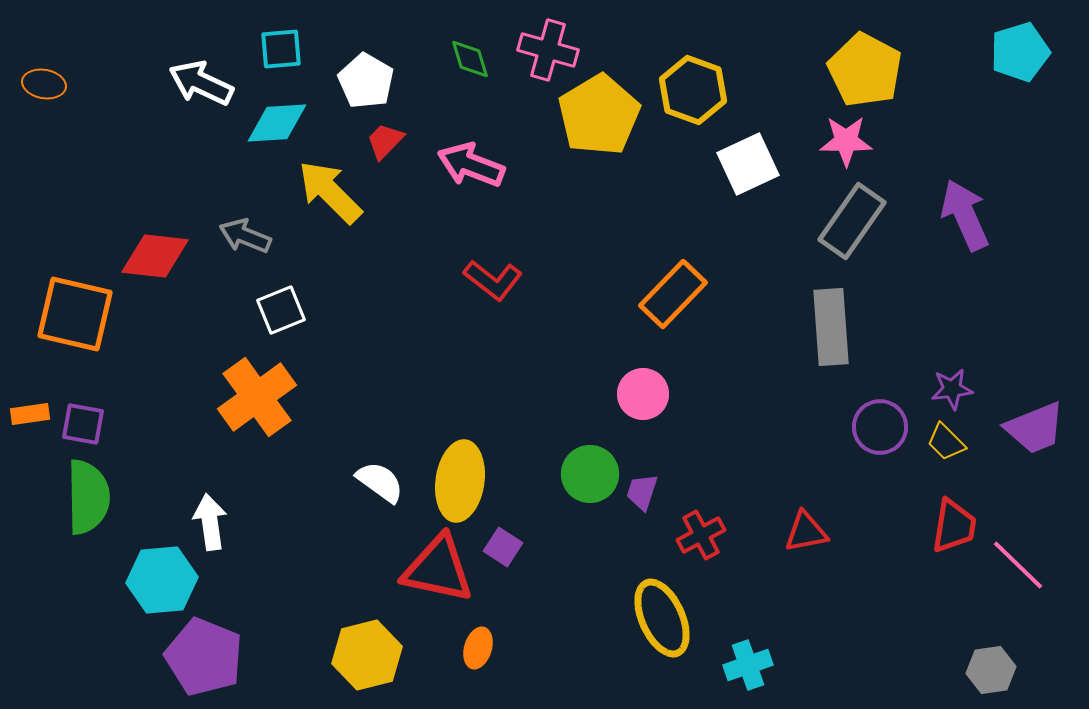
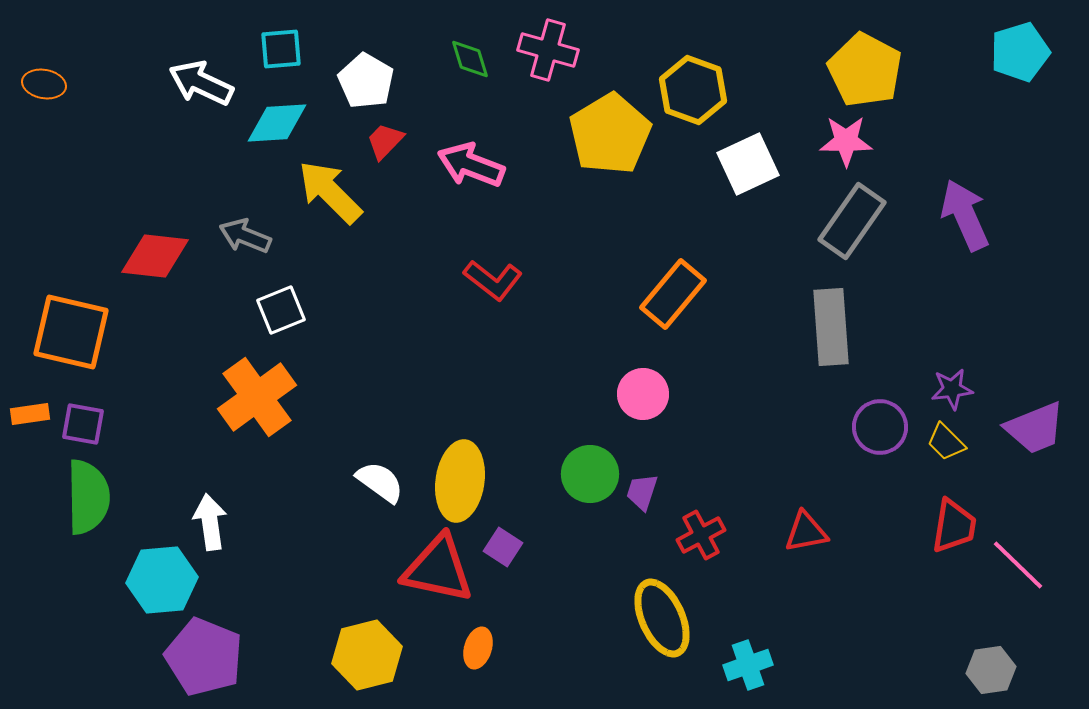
yellow pentagon at (599, 115): moved 11 px right, 19 px down
orange rectangle at (673, 294): rotated 4 degrees counterclockwise
orange square at (75, 314): moved 4 px left, 18 px down
